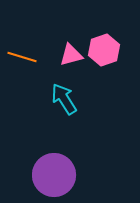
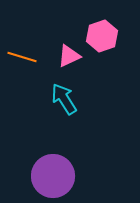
pink hexagon: moved 2 px left, 14 px up
pink triangle: moved 2 px left, 1 px down; rotated 10 degrees counterclockwise
purple circle: moved 1 px left, 1 px down
